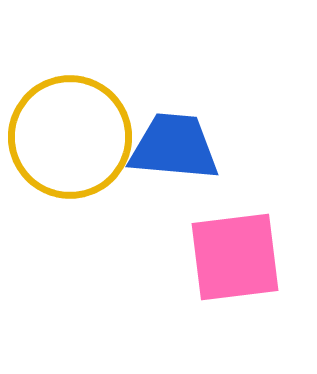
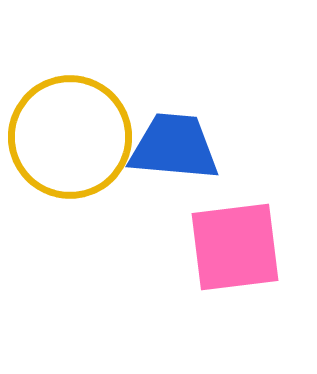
pink square: moved 10 px up
